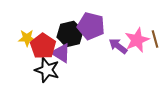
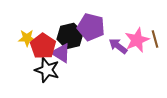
purple pentagon: moved 1 px down
black hexagon: moved 2 px down
